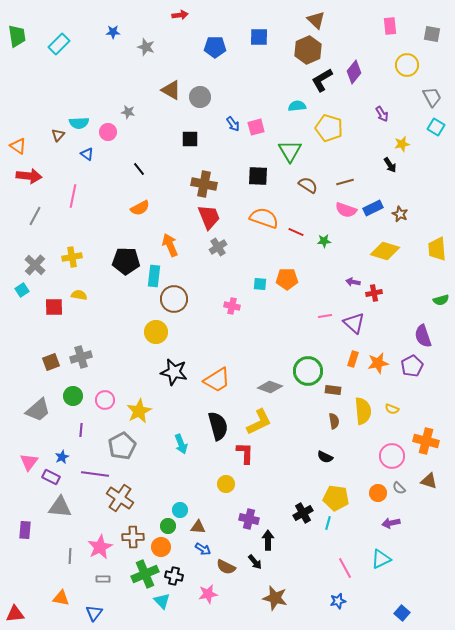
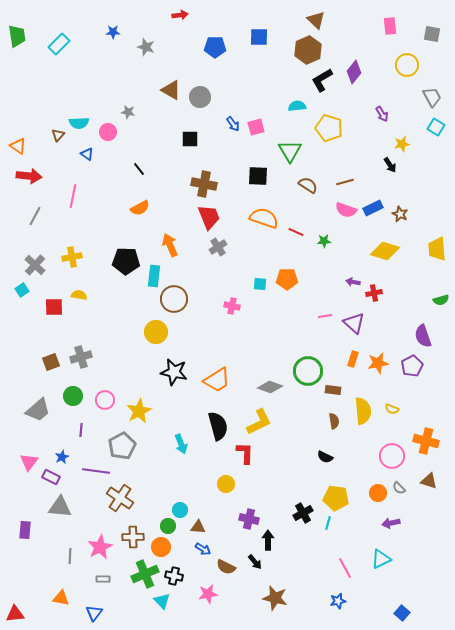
purple line at (95, 474): moved 1 px right, 3 px up
